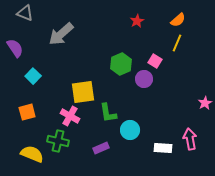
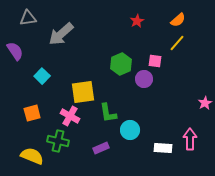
gray triangle: moved 3 px right, 5 px down; rotated 30 degrees counterclockwise
yellow line: rotated 18 degrees clockwise
purple semicircle: moved 3 px down
pink square: rotated 24 degrees counterclockwise
cyan square: moved 9 px right
orange square: moved 5 px right, 1 px down
pink arrow: rotated 10 degrees clockwise
yellow semicircle: moved 2 px down
